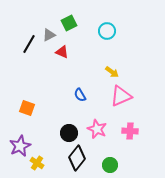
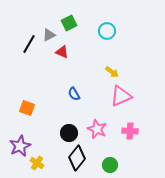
blue semicircle: moved 6 px left, 1 px up
